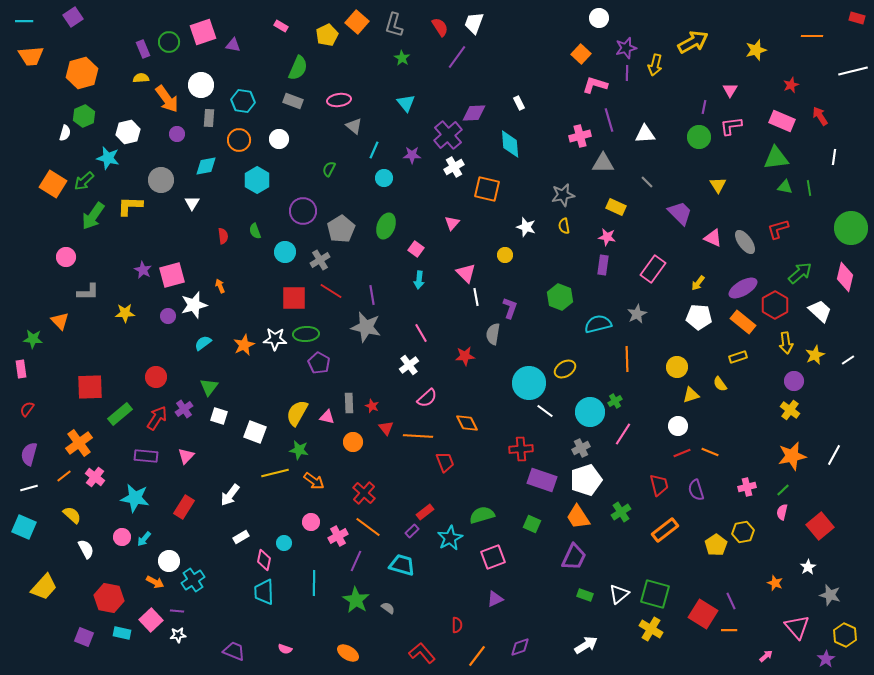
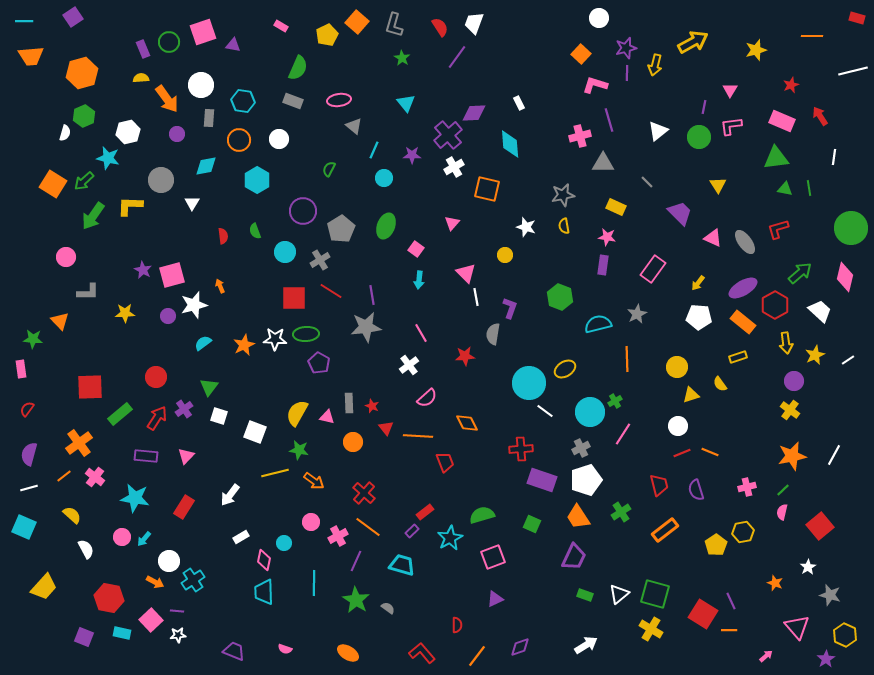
white triangle at (645, 134): moved 13 px right, 3 px up; rotated 35 degrees counterclockwise
green triangle at (785, 187): moved 2 px down
gray star at (366, 327): rotated 20 degrees counterclockwise
